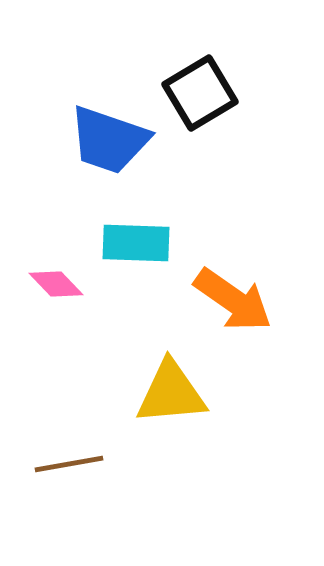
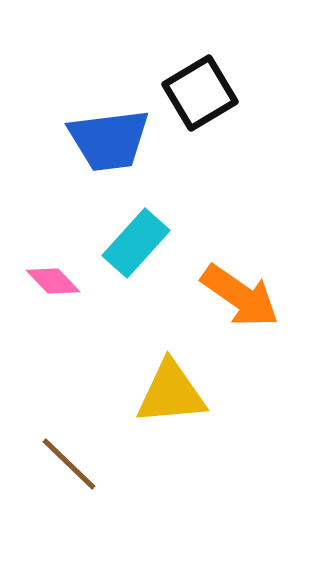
blue trapezoid: rotated 26 degrees counterclockwise
cyan rectangle: rotated 50 degrees counterclockwise
pink diamond: moved 3 px left, 3 px up
orange arrow: moved 7 px right, 4 px up
brown line: rotated 54 degrees clockwise
